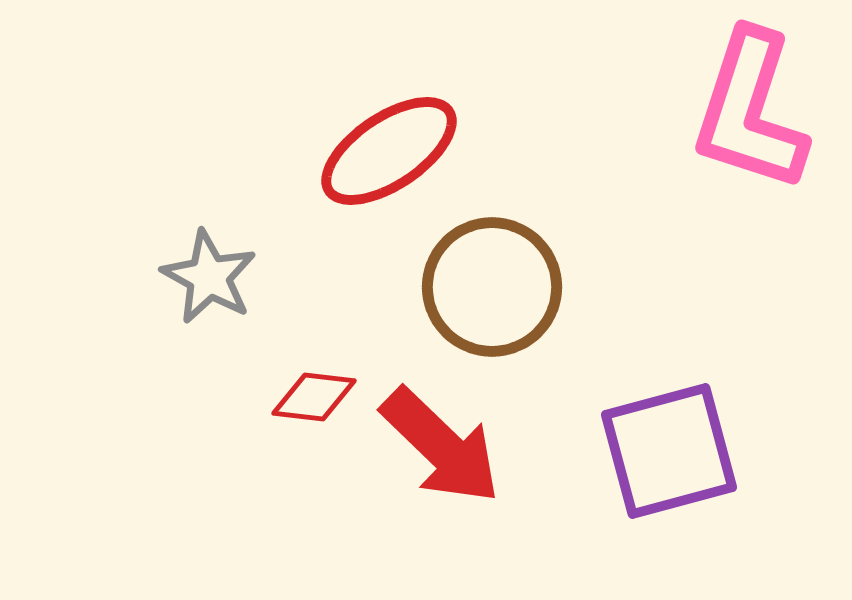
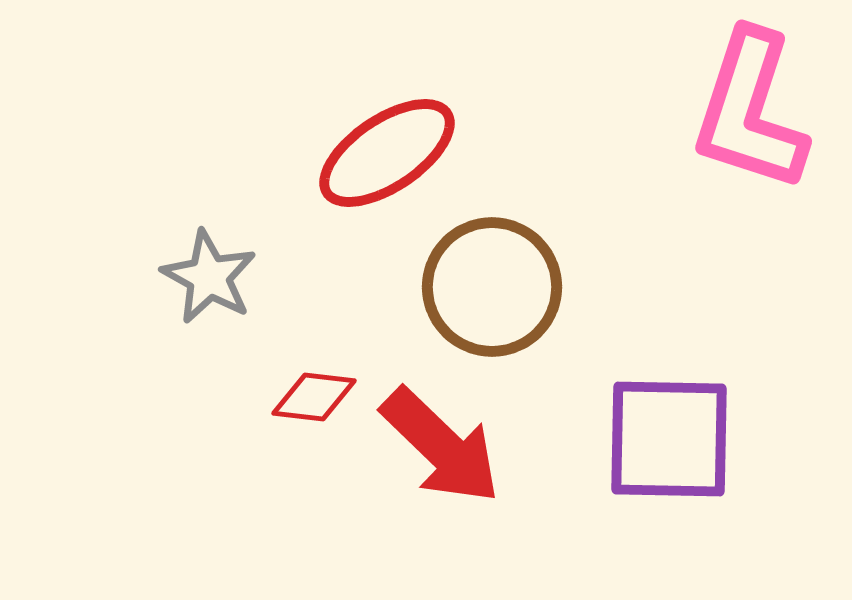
red ellipse: moved 2 px left, 2 px down
purple square: moved 12 px up; rotated 16 degrees clockwise
